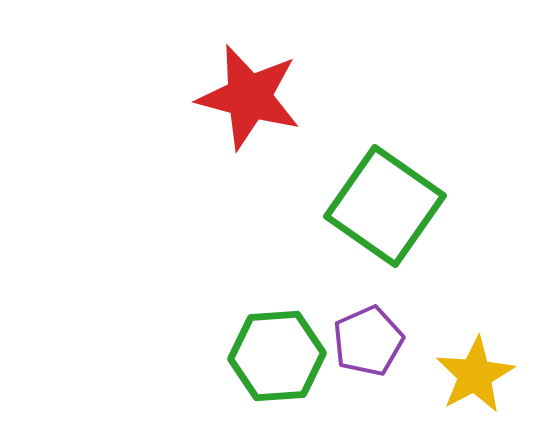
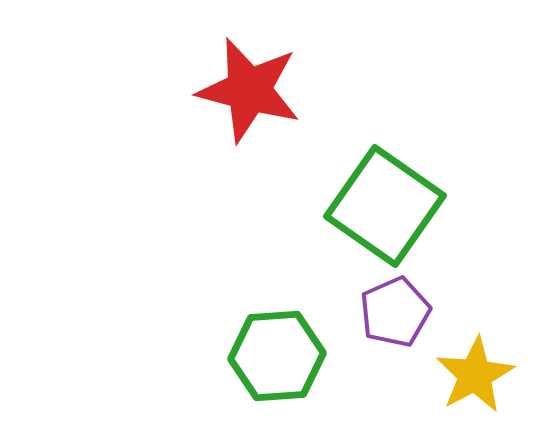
red star: moved 7 px up
purple pentagon: moved 27 px right, 29 px up
